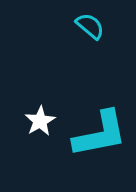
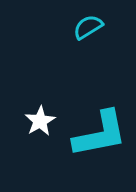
cyan semicircle: moved 2 px left, 1 px down; rotated 72 degrees counterclockwise
